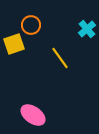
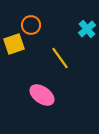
pink ellipse: moved 9 px right, 20 px up
